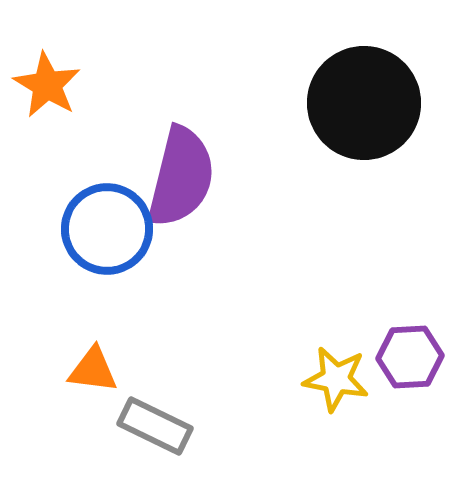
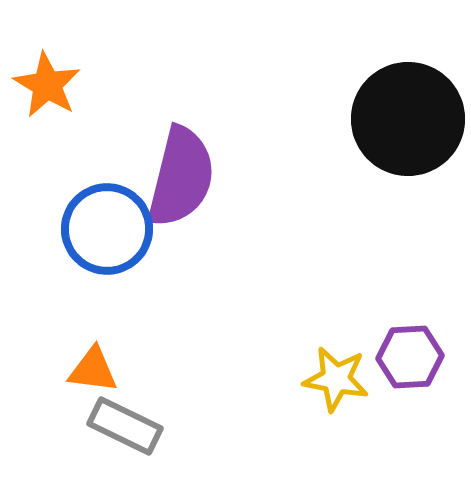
black circle: moved 44 px right, 16 px down
gray rectangle: moved 30 px left
